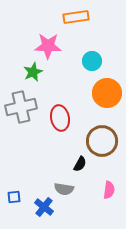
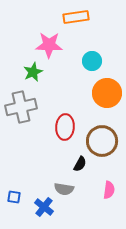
pink star: moved 1 px right, 1 px up
red ellipse: moved 5 px right, 9 px down; rotated 15 degrees clockwise
blue square: rotated 16 degrees clockwise
